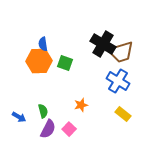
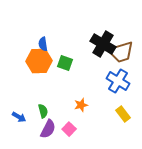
yellow rectangle: rotated 14 degrees clockwise
